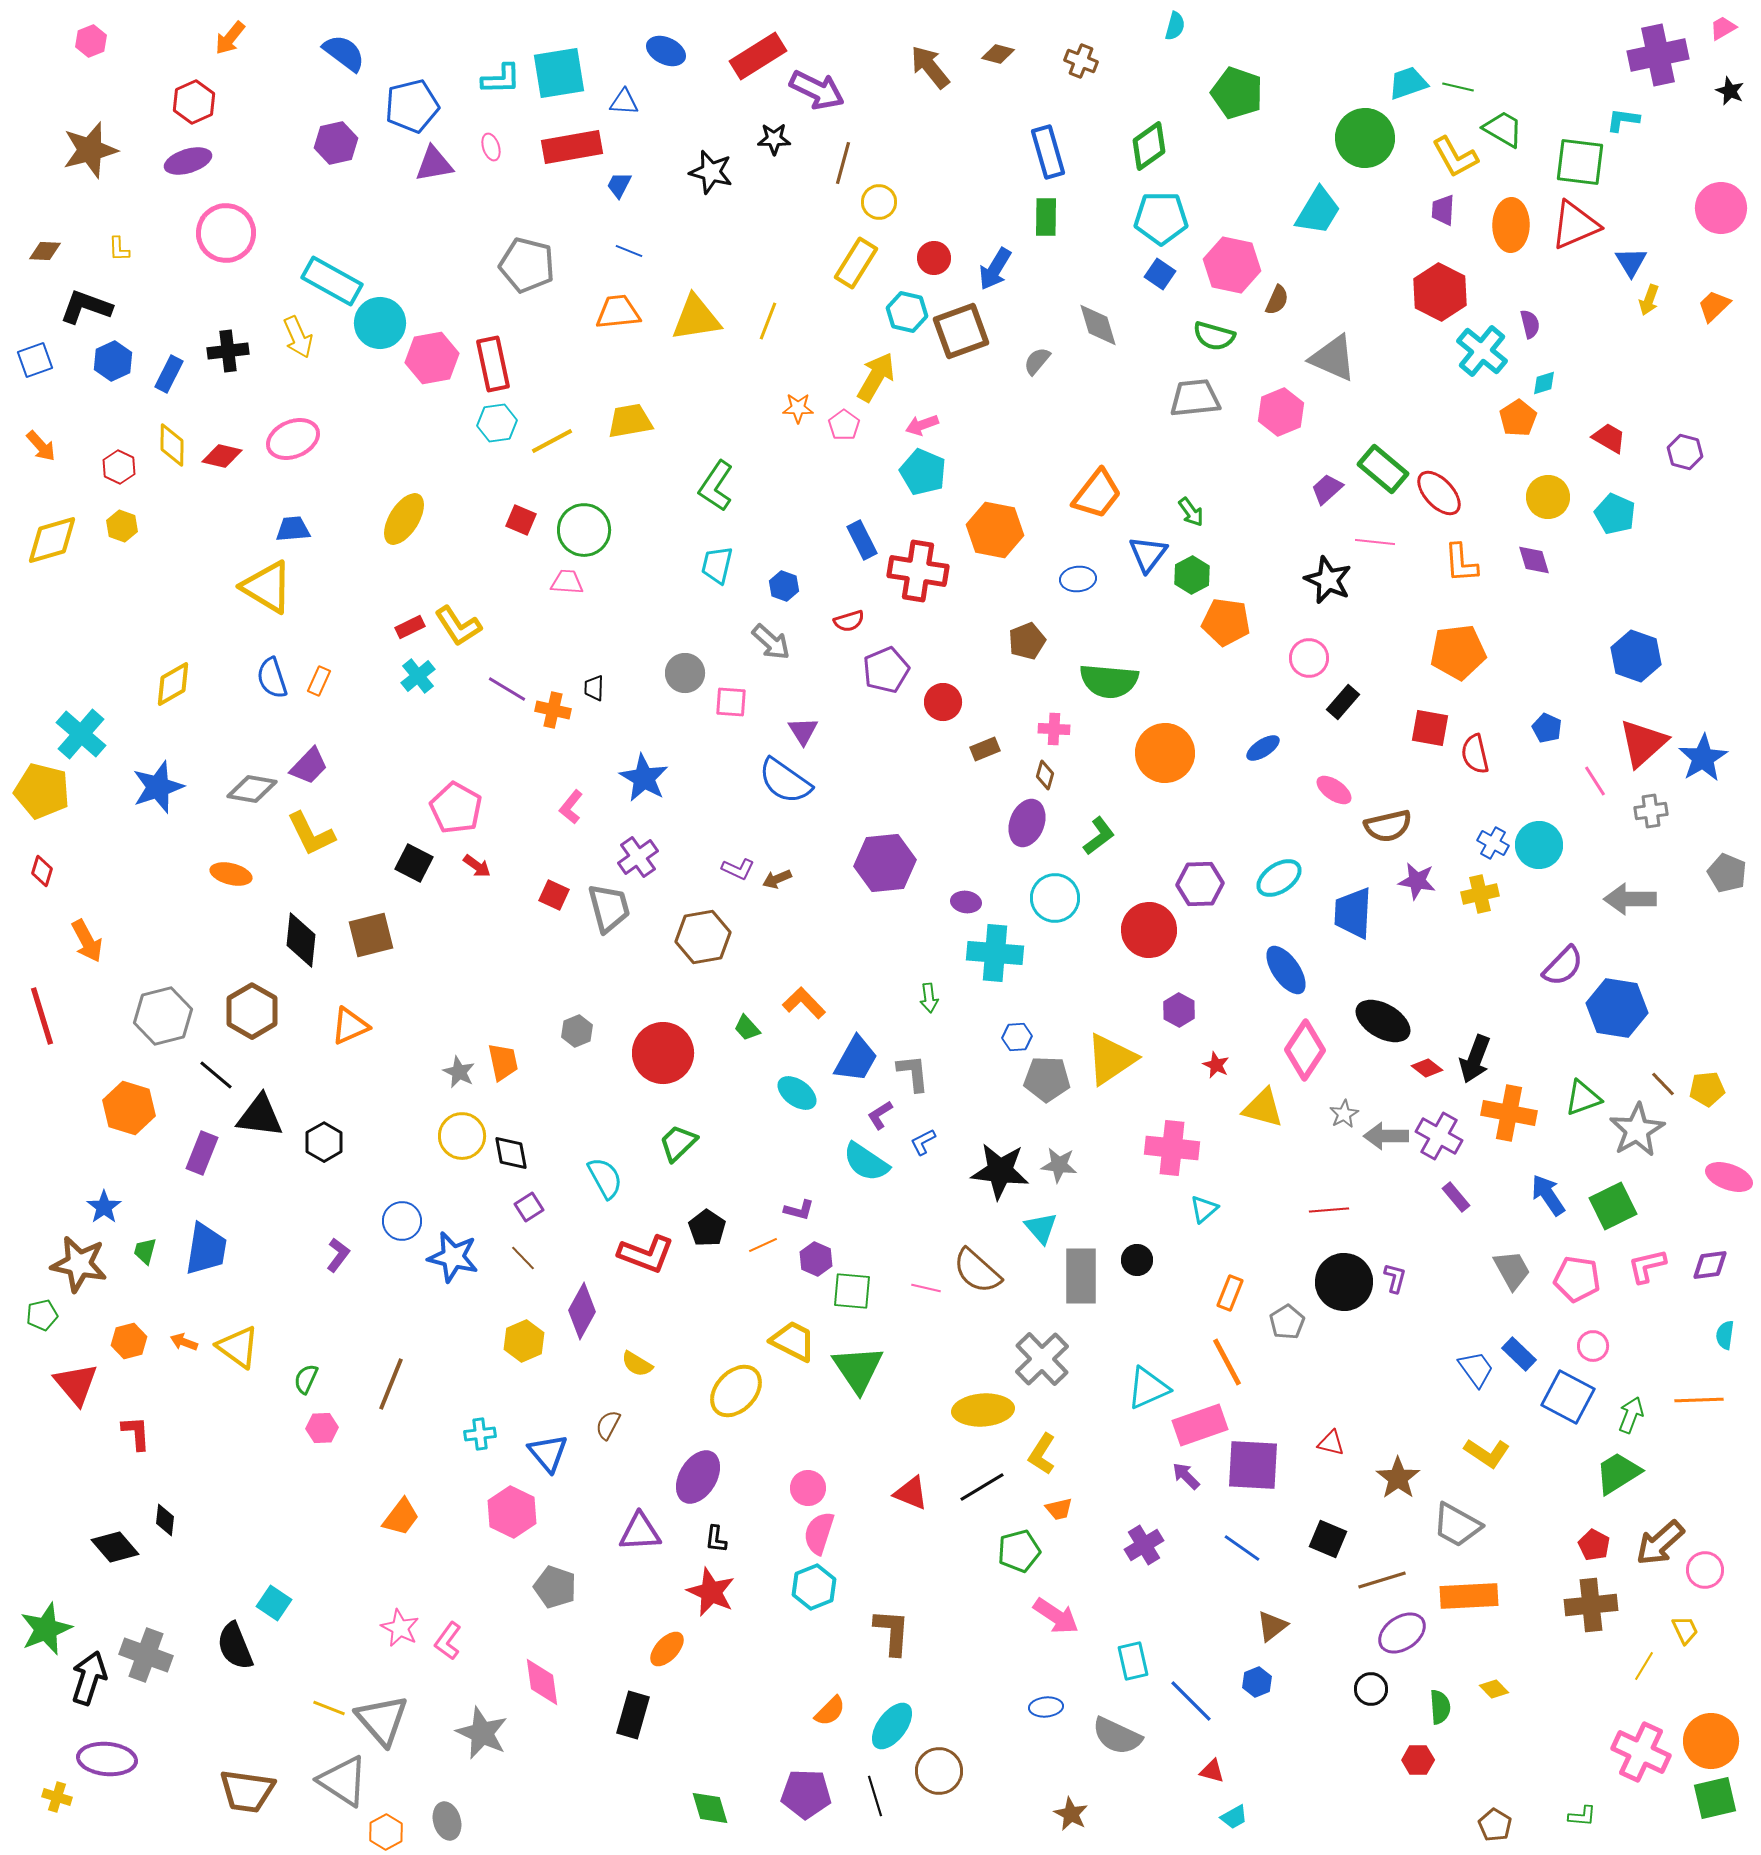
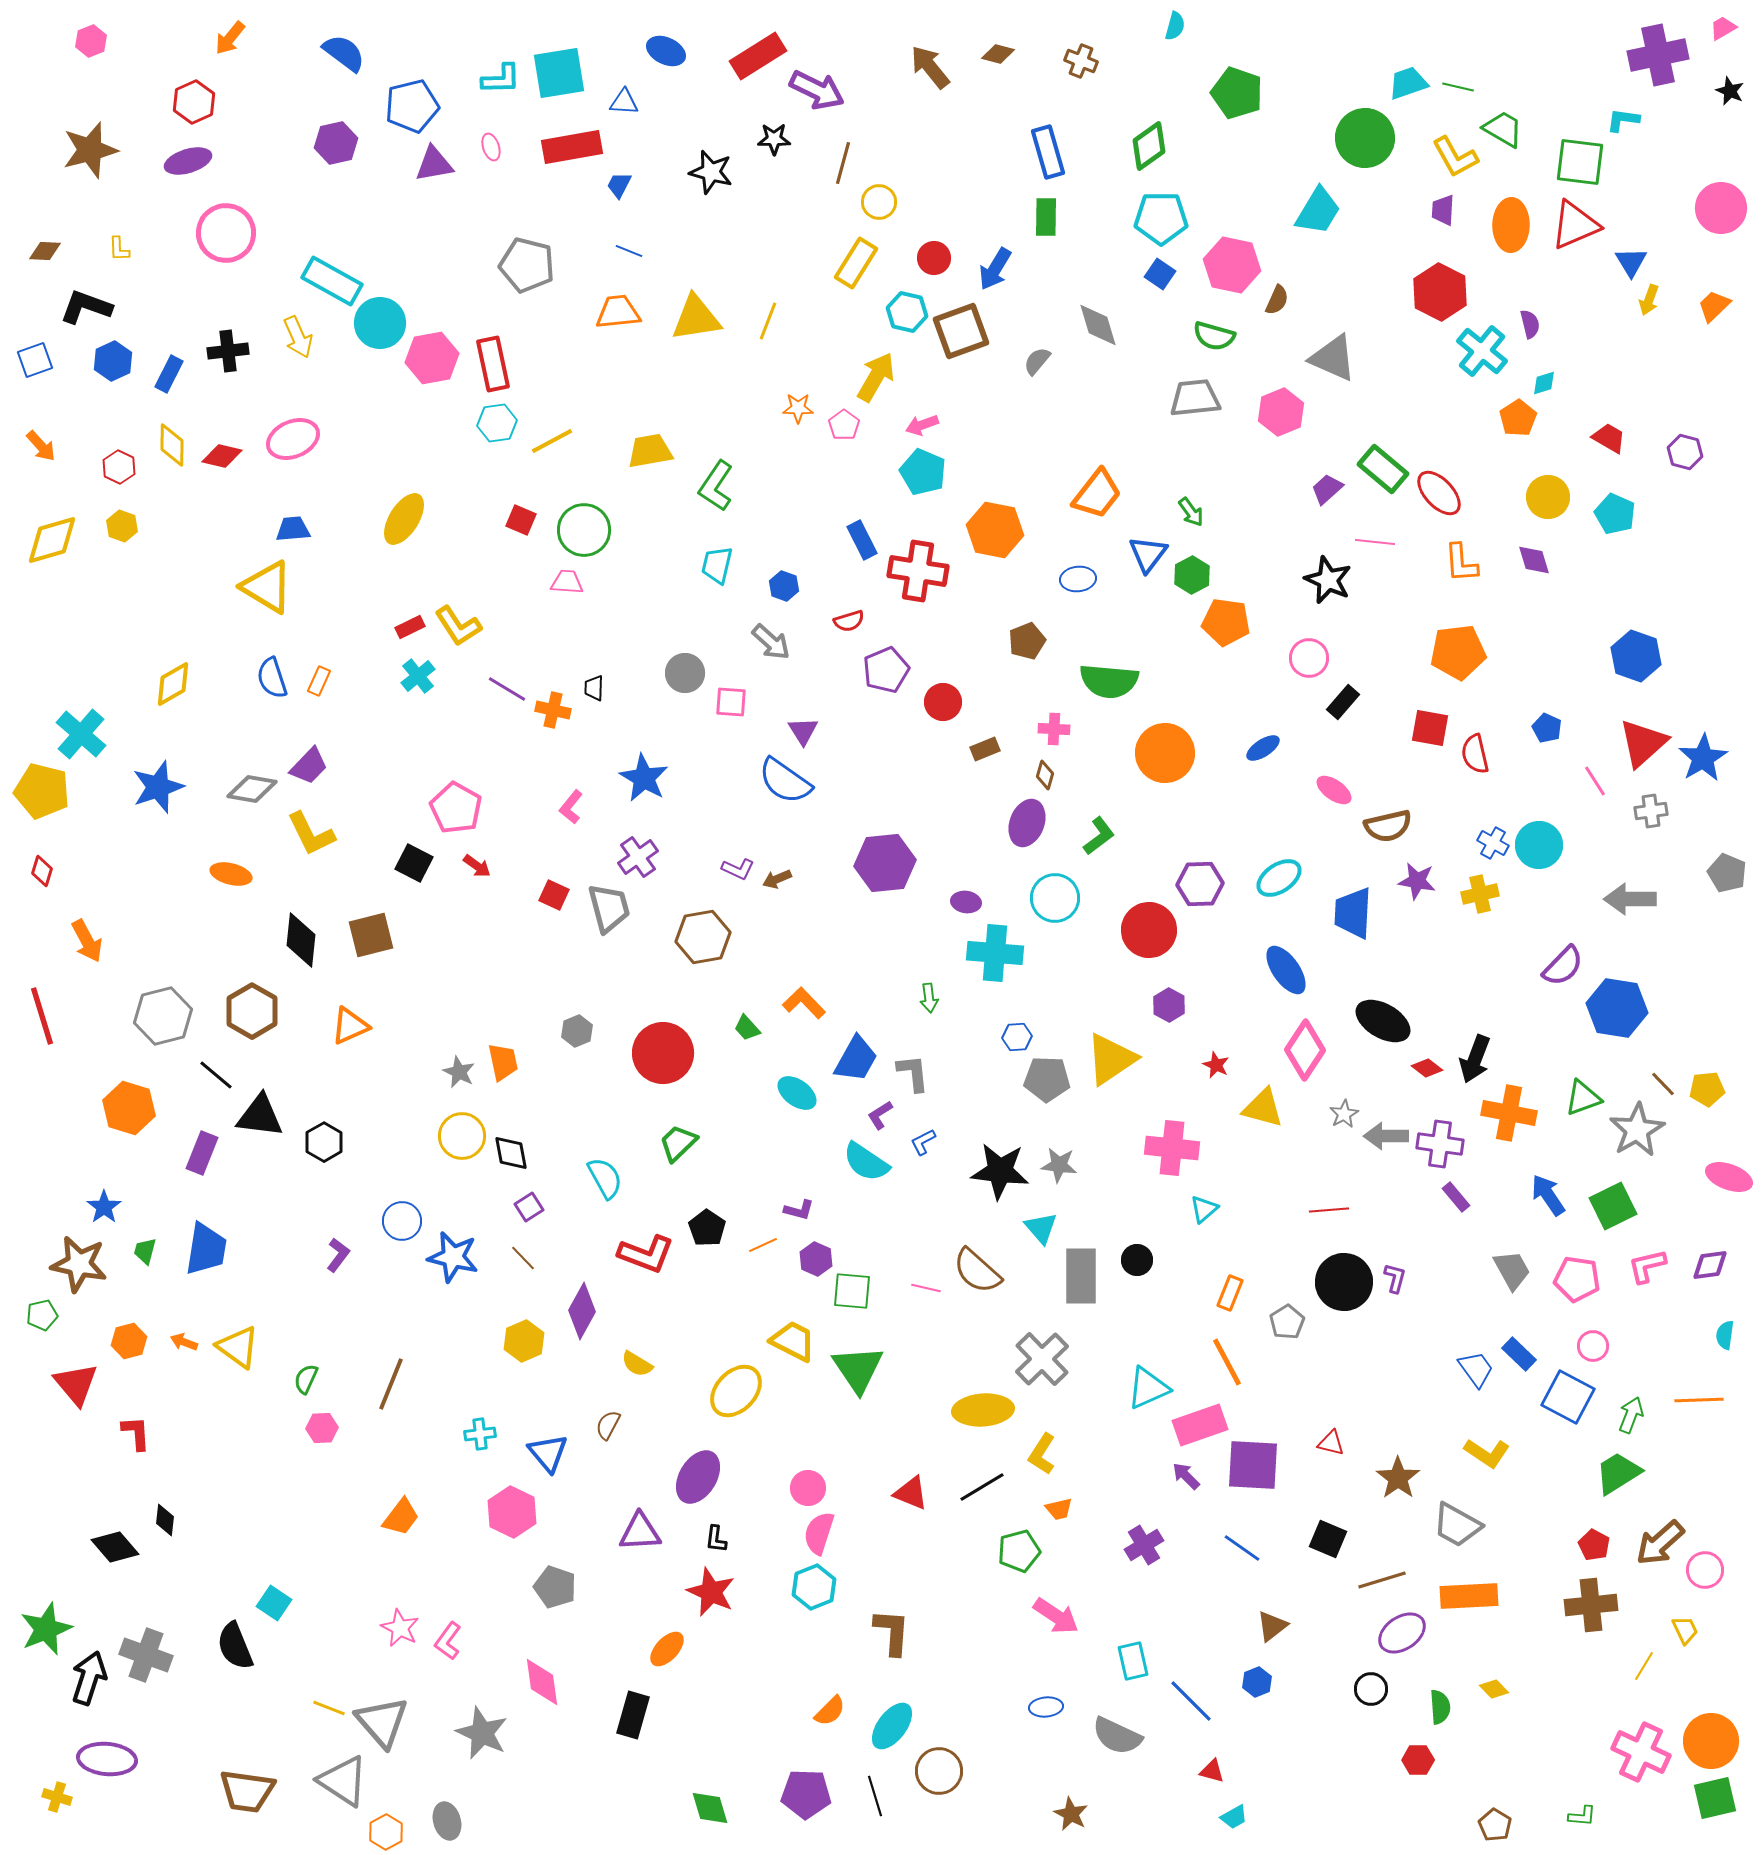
yellow trapezoid at (630, 421): moved 20 px right, 30 px down
purple hexagon at (1179, 1010): moved 10 px left, 5 px up
purple cross at (1439, 1136): moved 1 px right, 8 px down; rotated 21 degrees counterclockwise
gray triangle at (382, 1720): moved 2 px down
